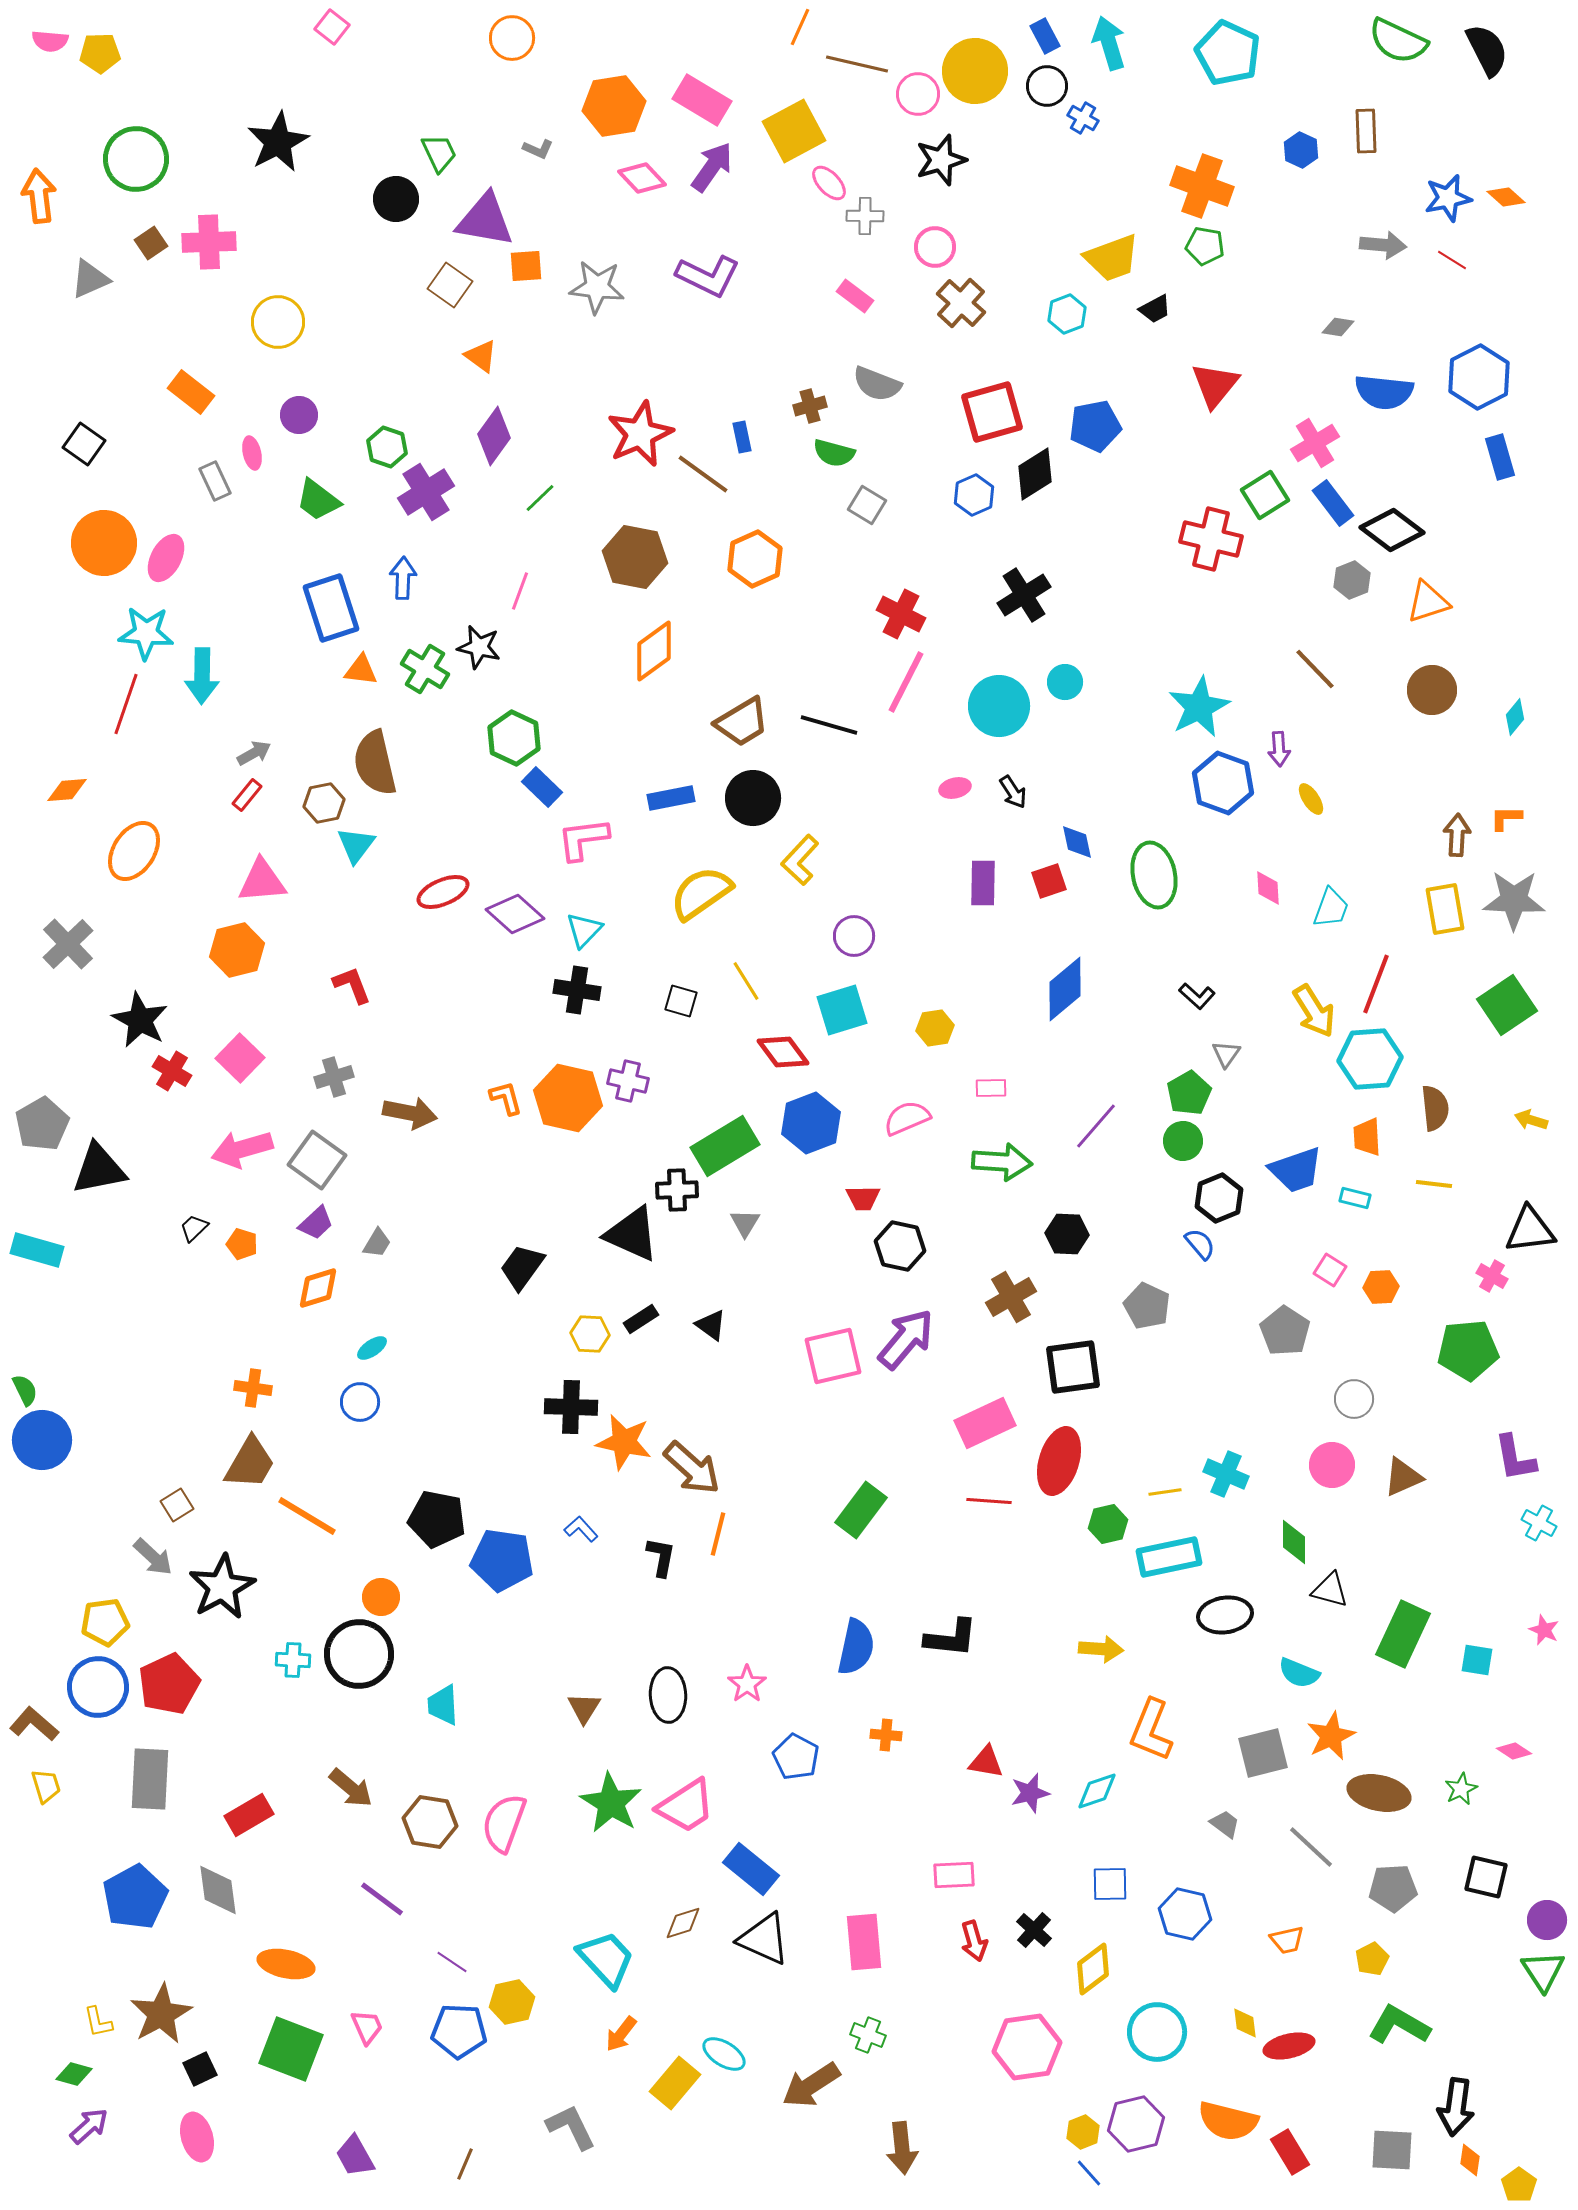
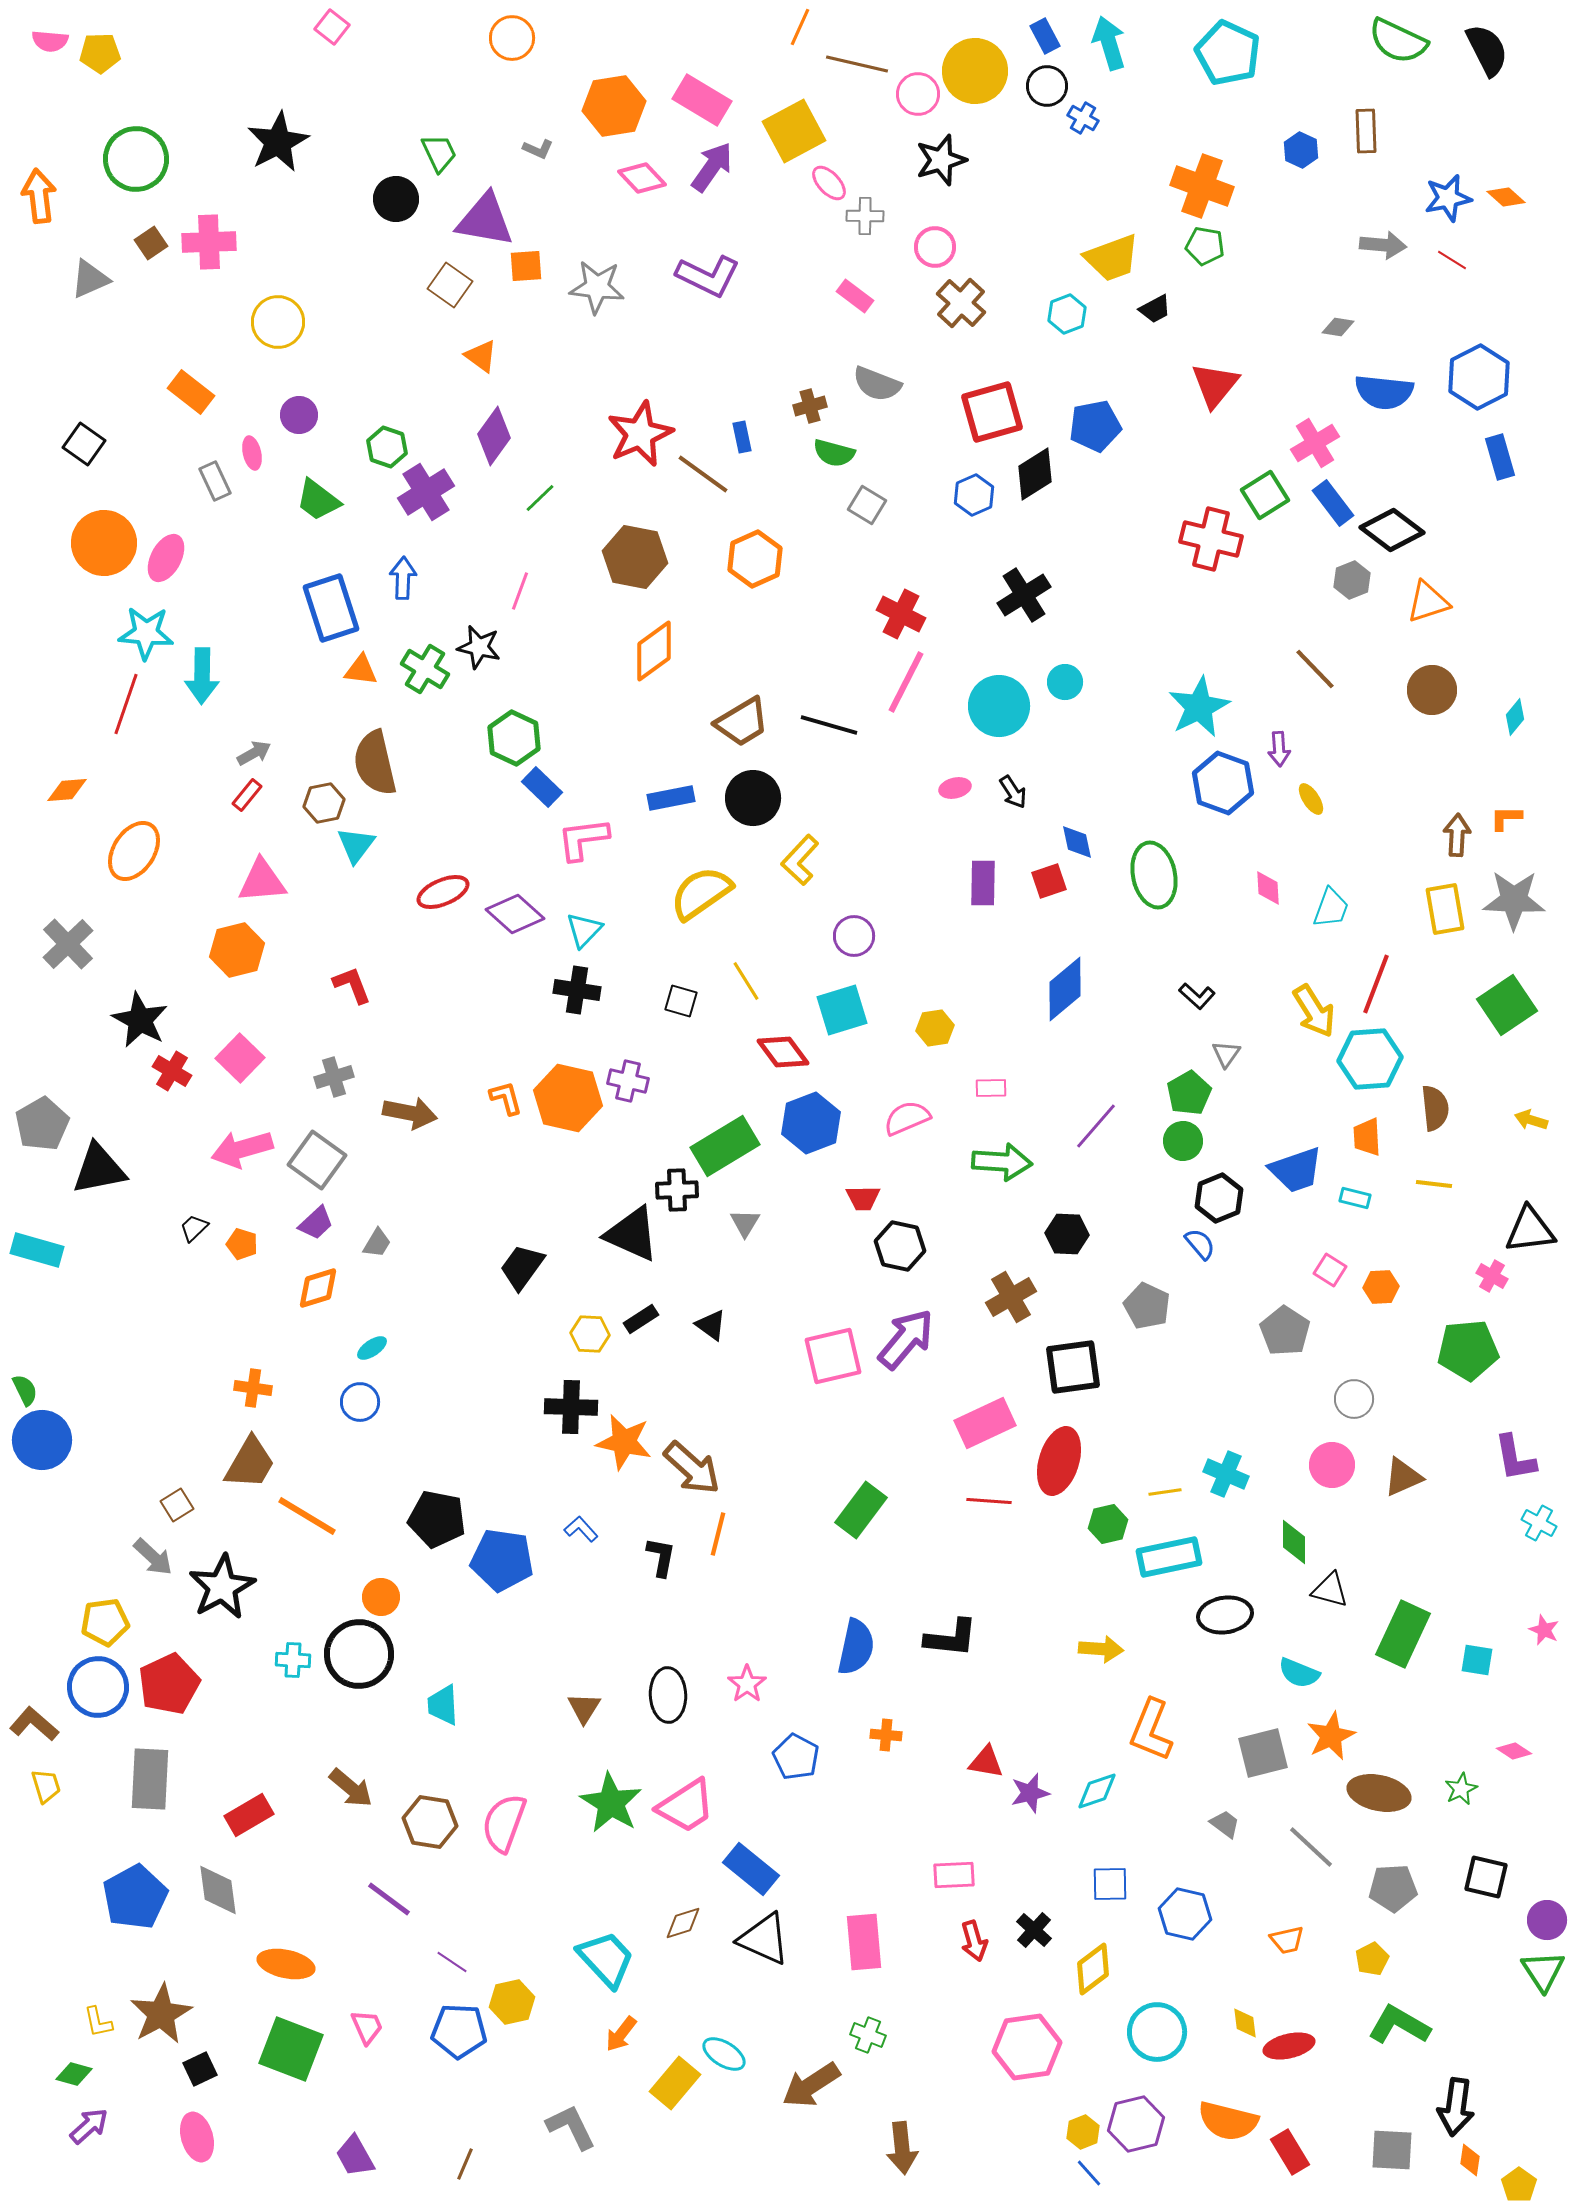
purple line at (382, 1899): moved 7 px right
